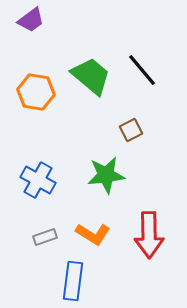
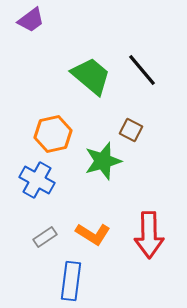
orange hexagon: moved 17 px right, 42 px down; rotated 21 degrees counterclockwise
brown square: rotated 35 degrees counterclockwise
green star: moved 3 px left, 14 px up; rotated 9 degrees counterclockwise
blue cross: moved 1 px left
gray rectangle: rotated 15 degrees counterclockwise
blue rectangle: moved 2 px left
